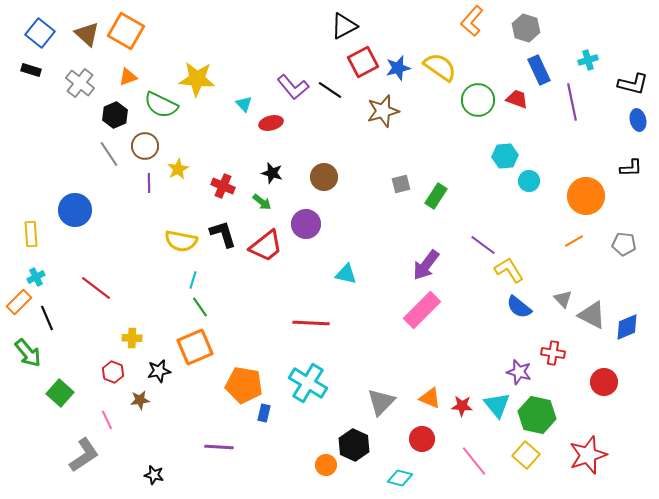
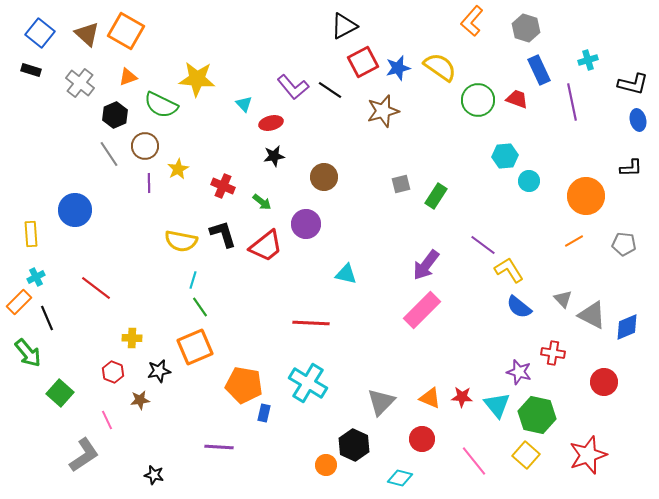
black star at (272, 173): moved 2 px right, 17 px up; rotated 25 degrees counterclockwise
red star at (462, 406): moved 9 px up
